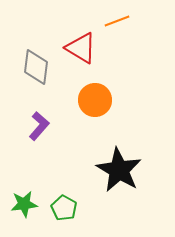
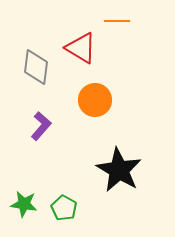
orange line: rotated 20 degrees clockwise
purple L-shape: moved 2 px right
green star: rotated 16 degrees clockwise
